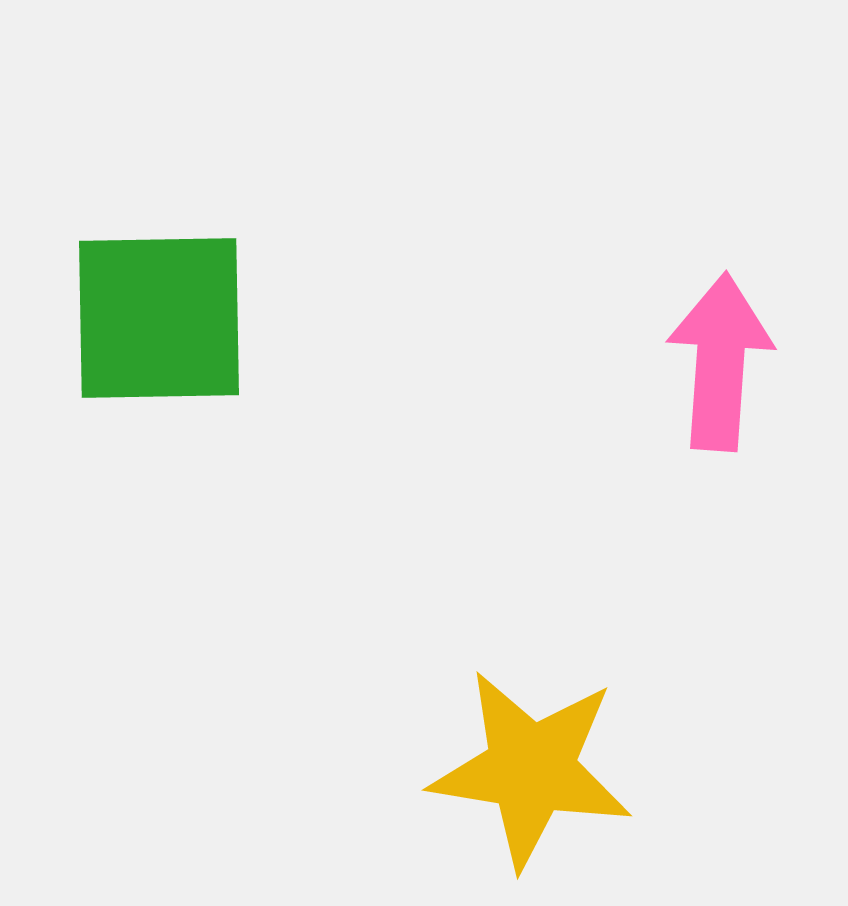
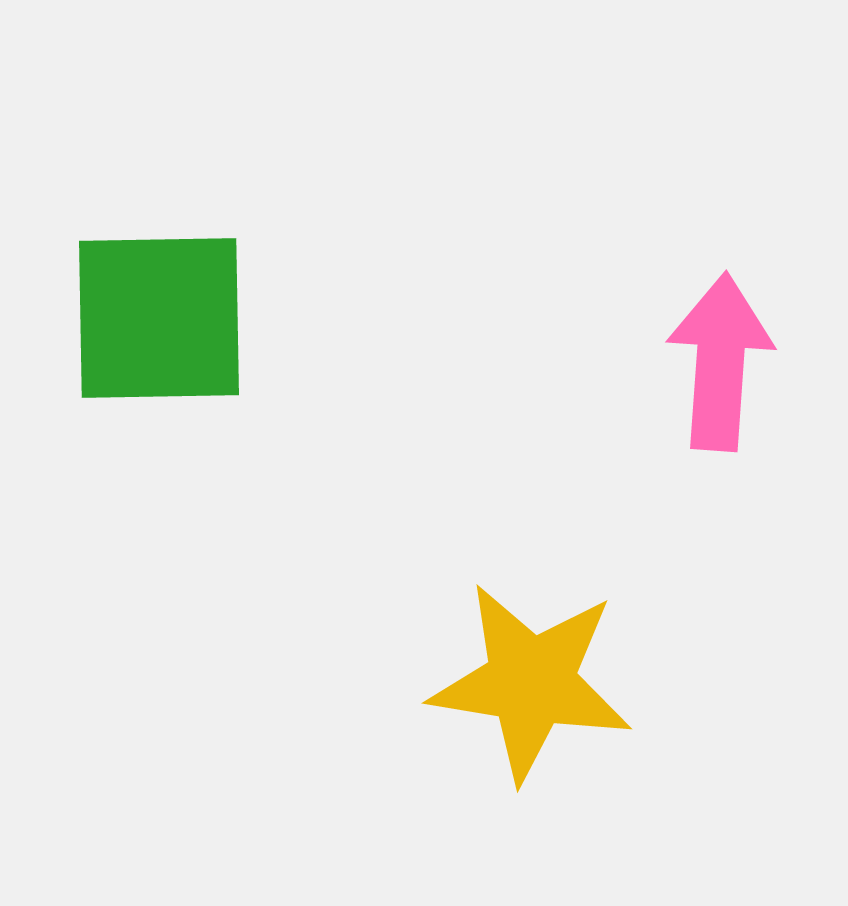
yellow star: moved 87 px up
